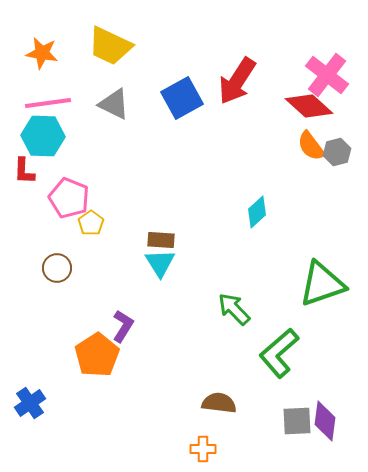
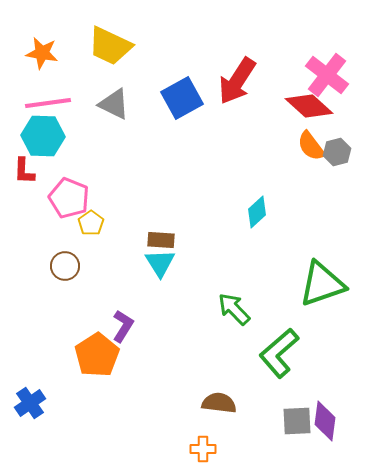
brown circle: moved 8 px right, 2 px up
